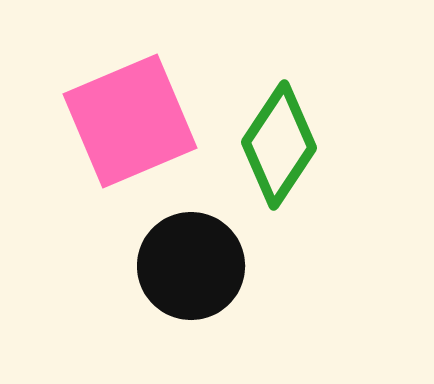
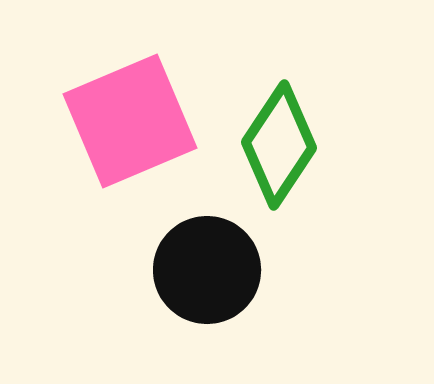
black circle: moved 16 px right, 4 px down
